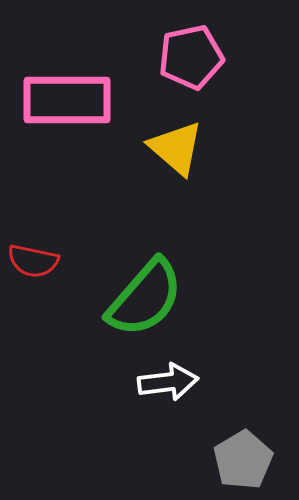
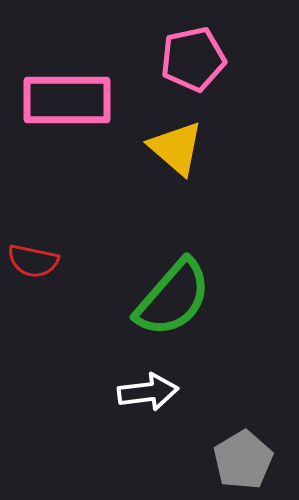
pink pentagon: moved 2 px right, 2 px down
green semicircle: moved 28 px right
white arrow: moved 20 px left, 10 px down
